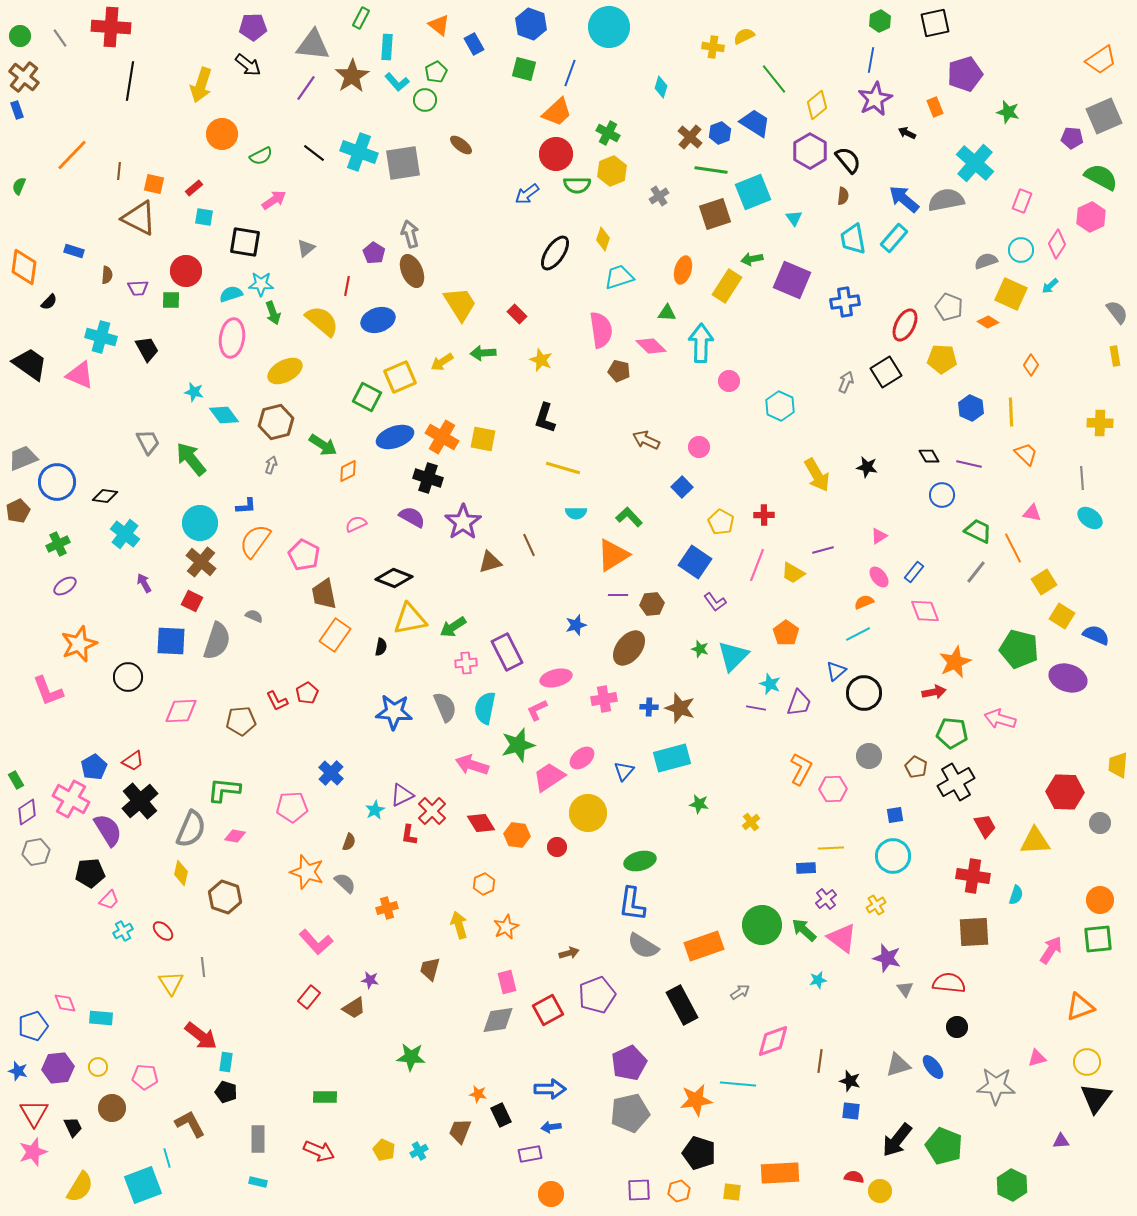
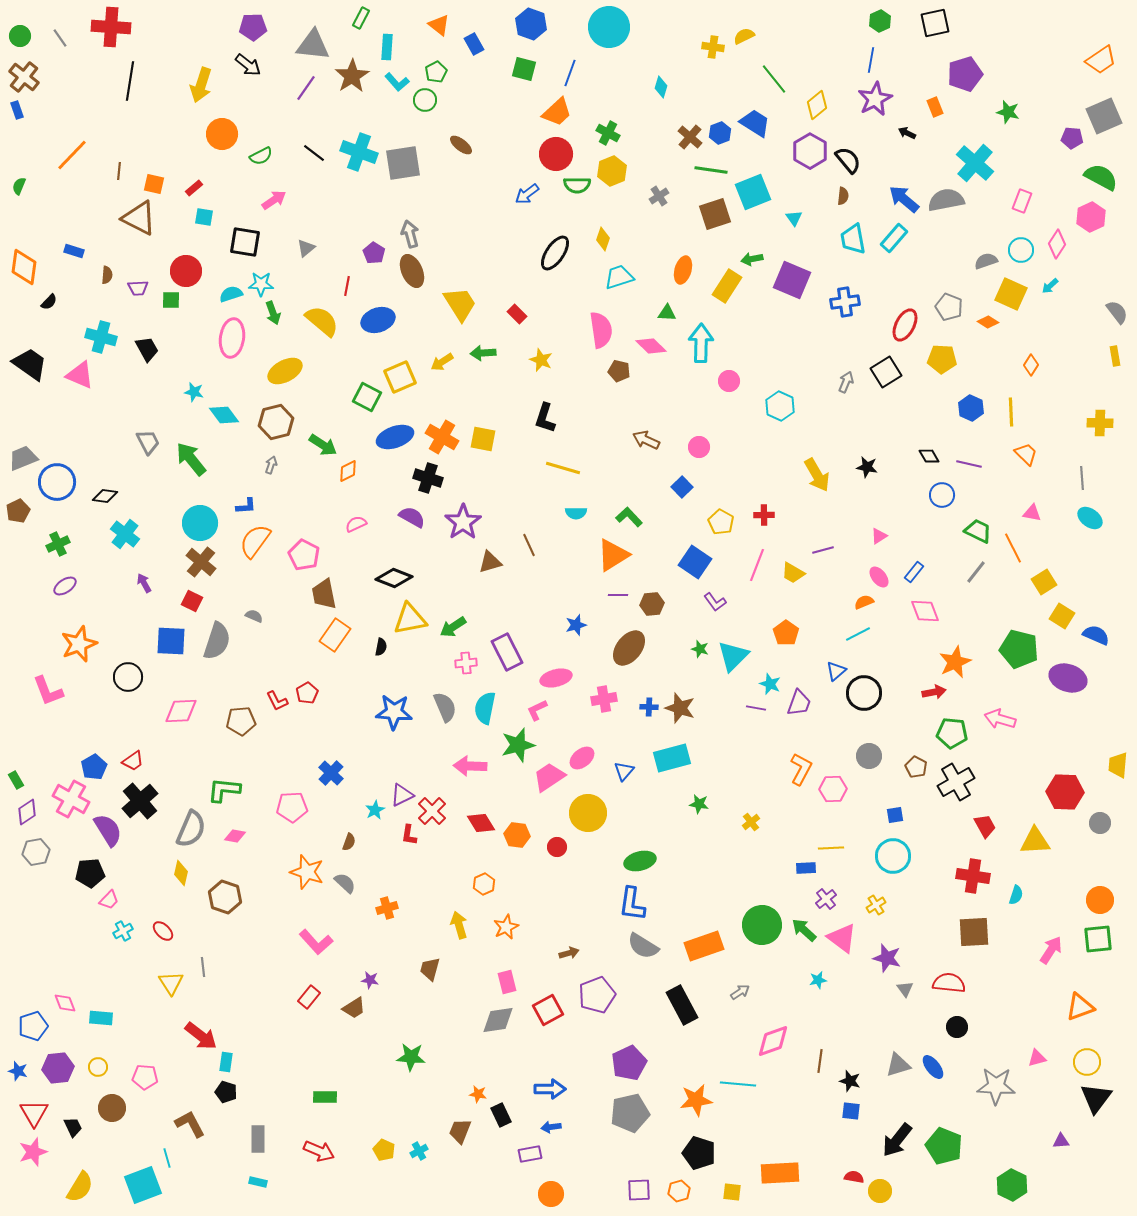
pink arrow at (472, 765): moved 2 px left, 1 px down; rotated 16 degrees counterclockwise
